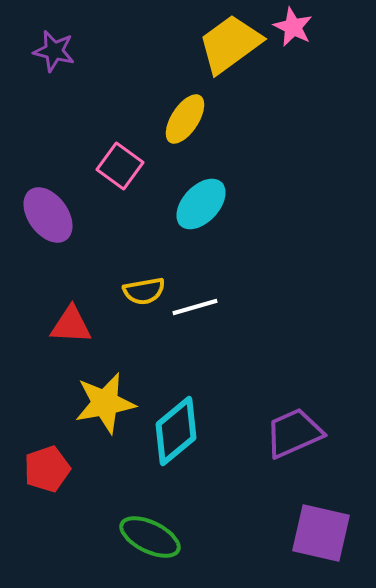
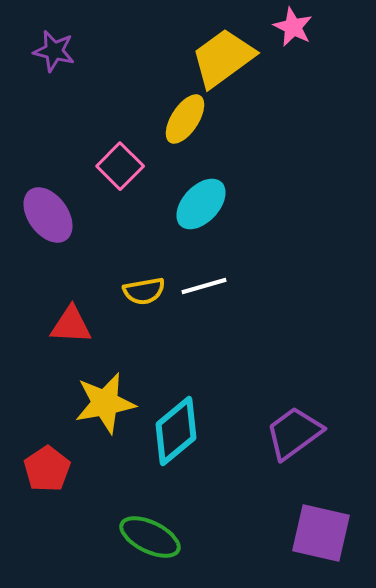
yellow trapezoid: moved 7 px left, 14 px down
pink square: rotated 9 degrees clockwise
white line: moved 9 px right, 21 px up
purple trapezoid: rotated 12 degrees counterclockwise
red pentagon: rotated 15 degrees counterclockwise
